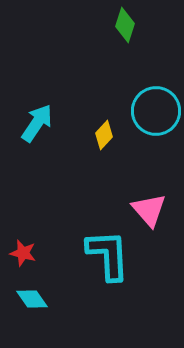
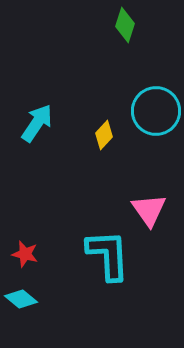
pink triangle: rotated 6 degrees clockwise
red star: moved 2 px right, 1 px down
cyan diamond: moved 11 px left; rotated 16 degrees counterclockwise
